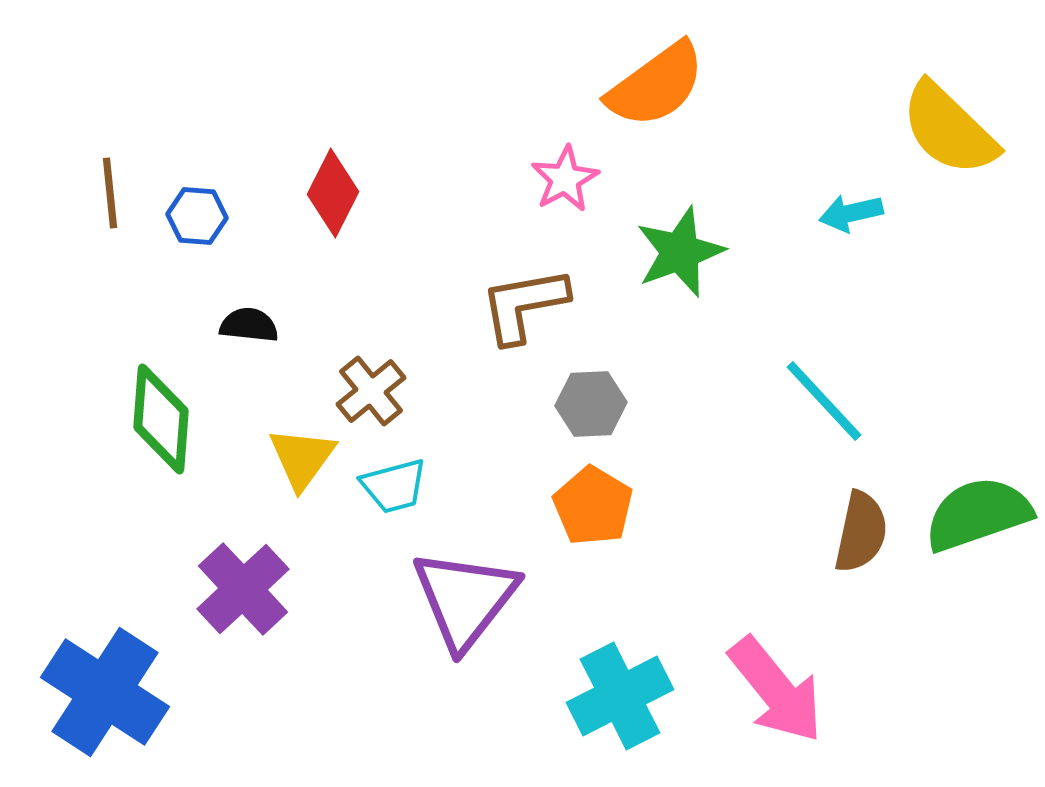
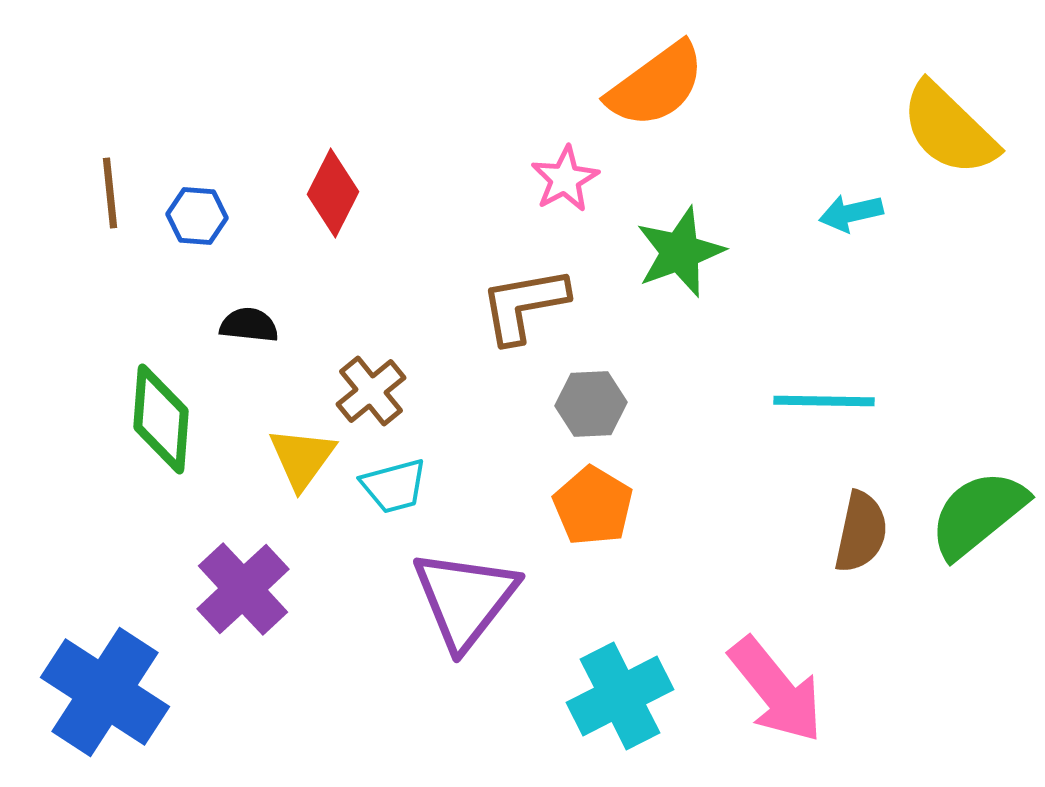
cyan line: rotated 46 degrees counterclockwise
green semicircle: rotated 20 degrees counterclockwise
